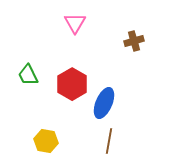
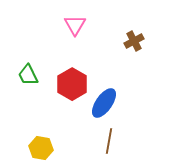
pink triangle: moved 2 px down
brown cross: rotated 12 degrees counterclockwise
blue ellipse: rotated 12 degrees clockwise
yellow hexagon: moved 5 px left, 7 px down
